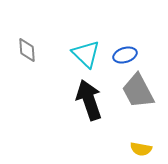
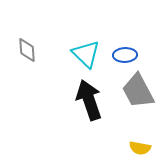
blue ellipse: rotated 15 degrees clockwise
yellow semicircle: moved 1 px left, 1 px up
